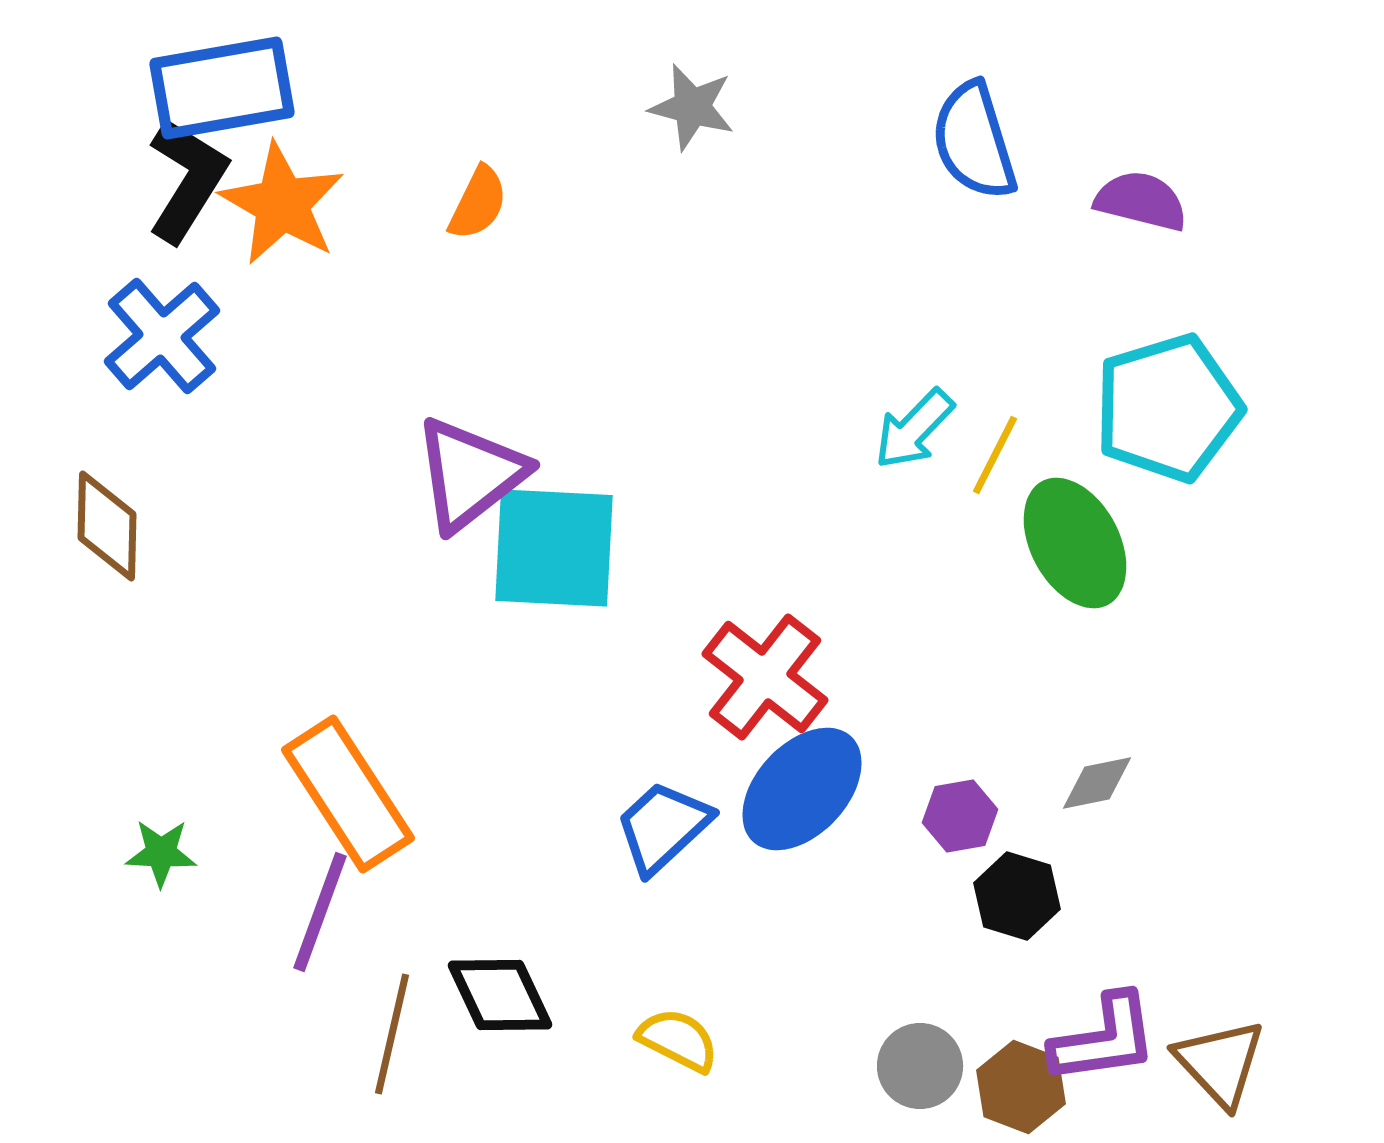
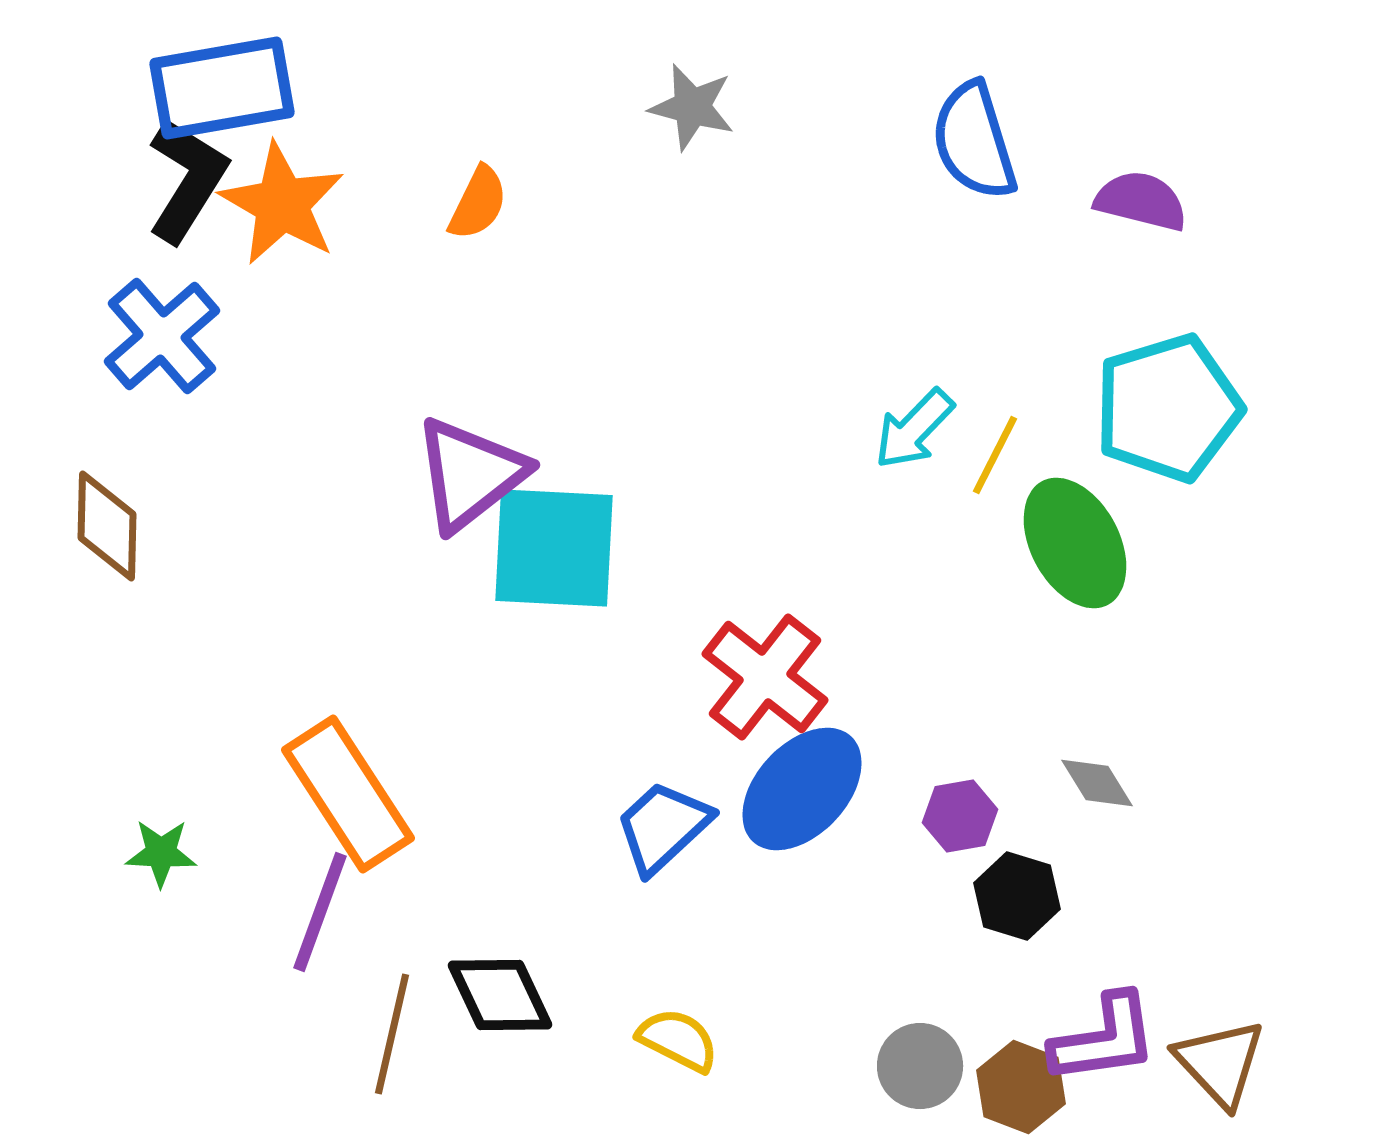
gray diamond: rotated 70 degrees clockwise
